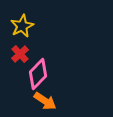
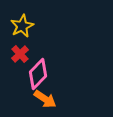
orange arrow: moved 2 px up
